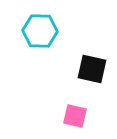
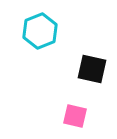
cyan hexagon: rotated 24 degrees counterclockwise
